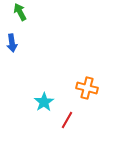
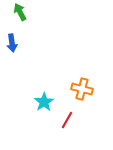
orange cross: moved 5 px left, 1 px down
